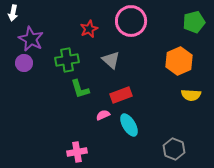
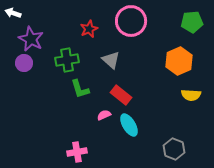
white arrow: rotated 98 degrees clockwise
green pentagon: moved 2 px left; rotated 10 degrees clockwise
red rectangle: rotated 60 degrees clockwise
pink semicircle: moved 1 px right
